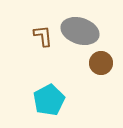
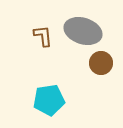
gray ellipse: moved 3 px right
cyan pentagon: rotated 20 degrees clockwise
